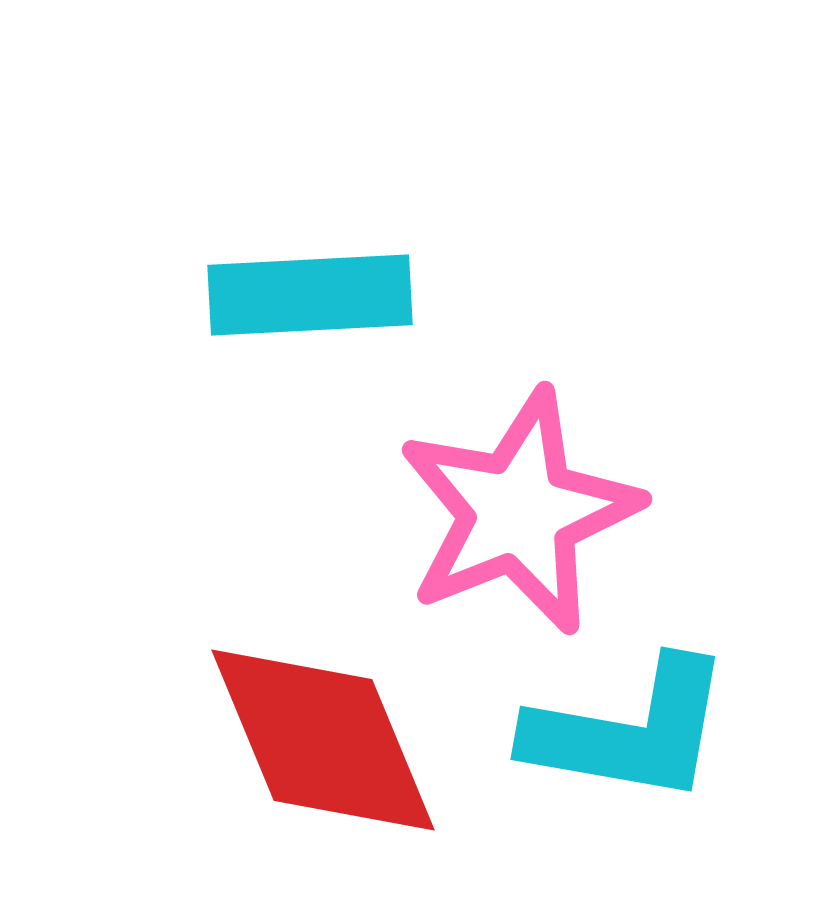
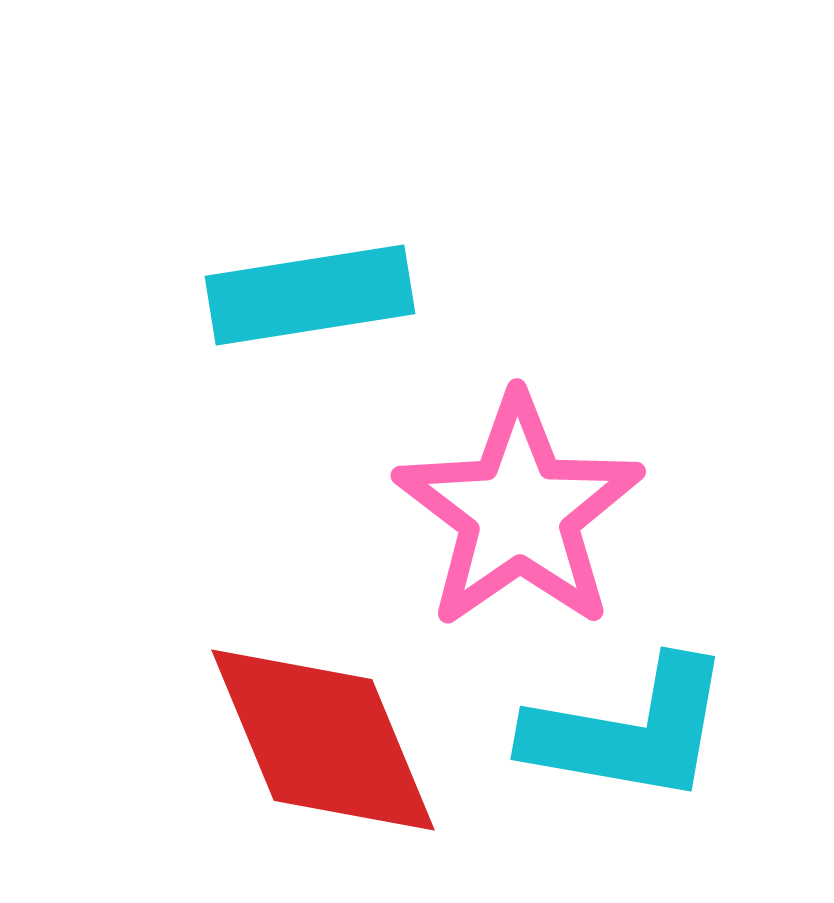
cyan rectangle: rotated 6 degrees counterclockwise
pink star: rotated 13 degrees counterclockwise
